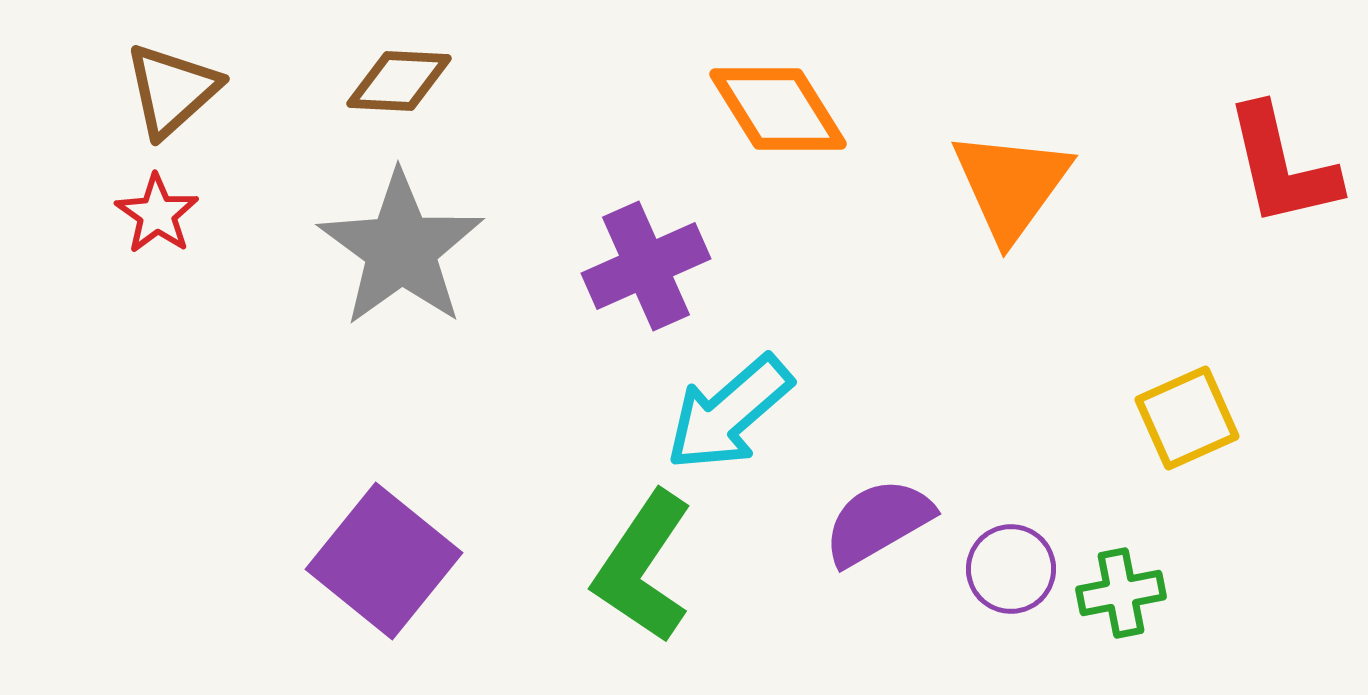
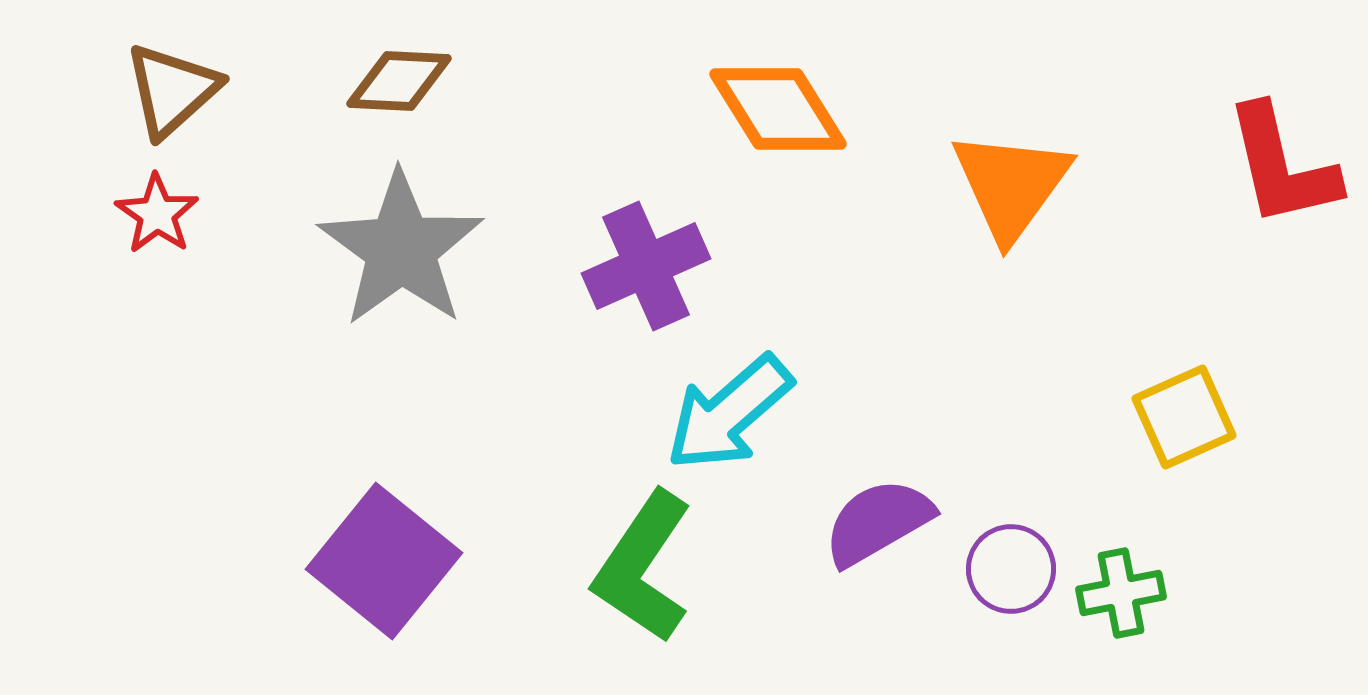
yellow square: moved 3 px left, 1 px up
